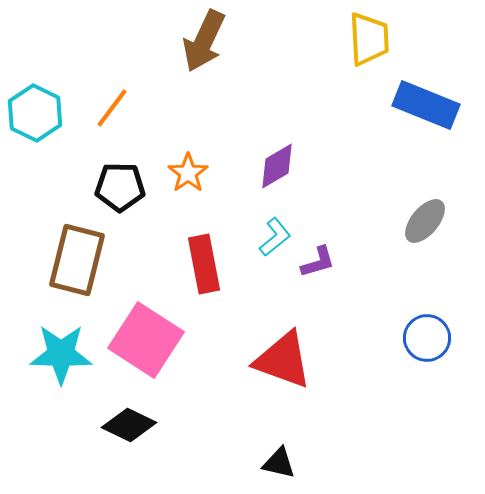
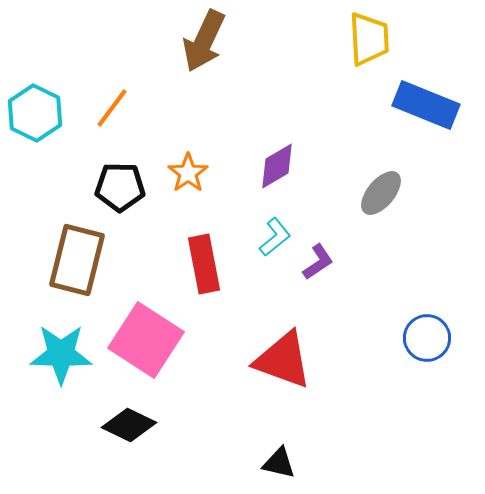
gray ellipse: moved 44 px left, 28 px up
purple L-shape: rotated 18 degrees counterclockwise
